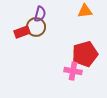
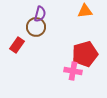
red rectangle: moved 5 px left, 13 px down; rotated 35 degrees counterclockwise
